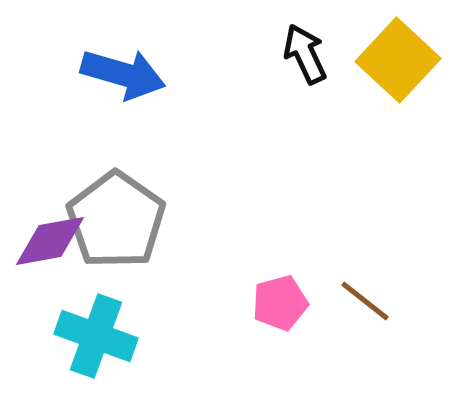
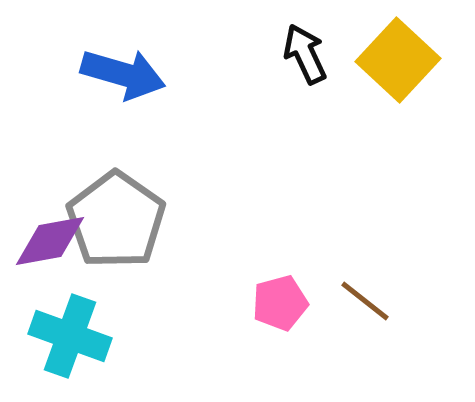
cyan cross: moved 26 px left
